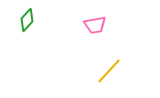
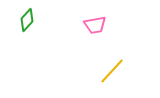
yellow line: moved 3 px right
